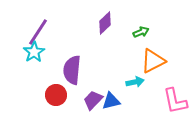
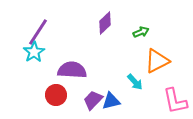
orange triangle: moved 4 px right
purple semicircle: rotated 88 degrees clockwise
cyan arrow: rotated 60 degrees clockwise
